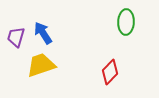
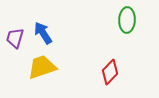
green ellipse: moved 1 px right, 2 px up
purple trapezoid: moved 1 px left, 1 px down
yellow trapezoid: moved 1 px right, 2 px down
